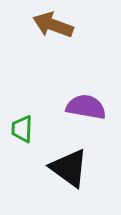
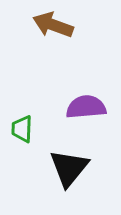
purple semicircle: rotated 15 degrees counterclockwise
black triangle: rotated 33 degrees clockwise
